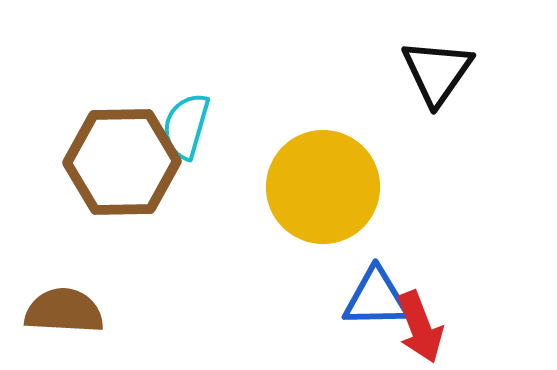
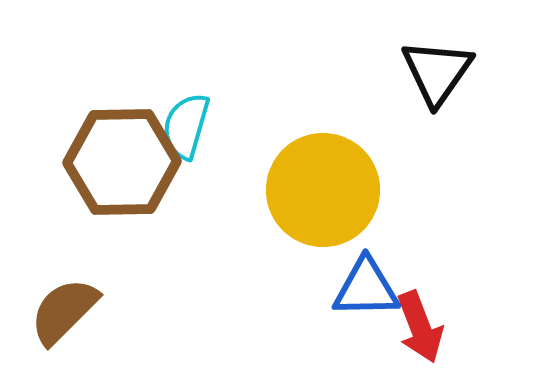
yellow circle: moved 3 px down
blue triangle: moved 10 px left, 10 px up
brown semicircle: rotated 48 degrees counterclockwise
